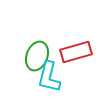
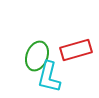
red rectangle: moved 2 px up
